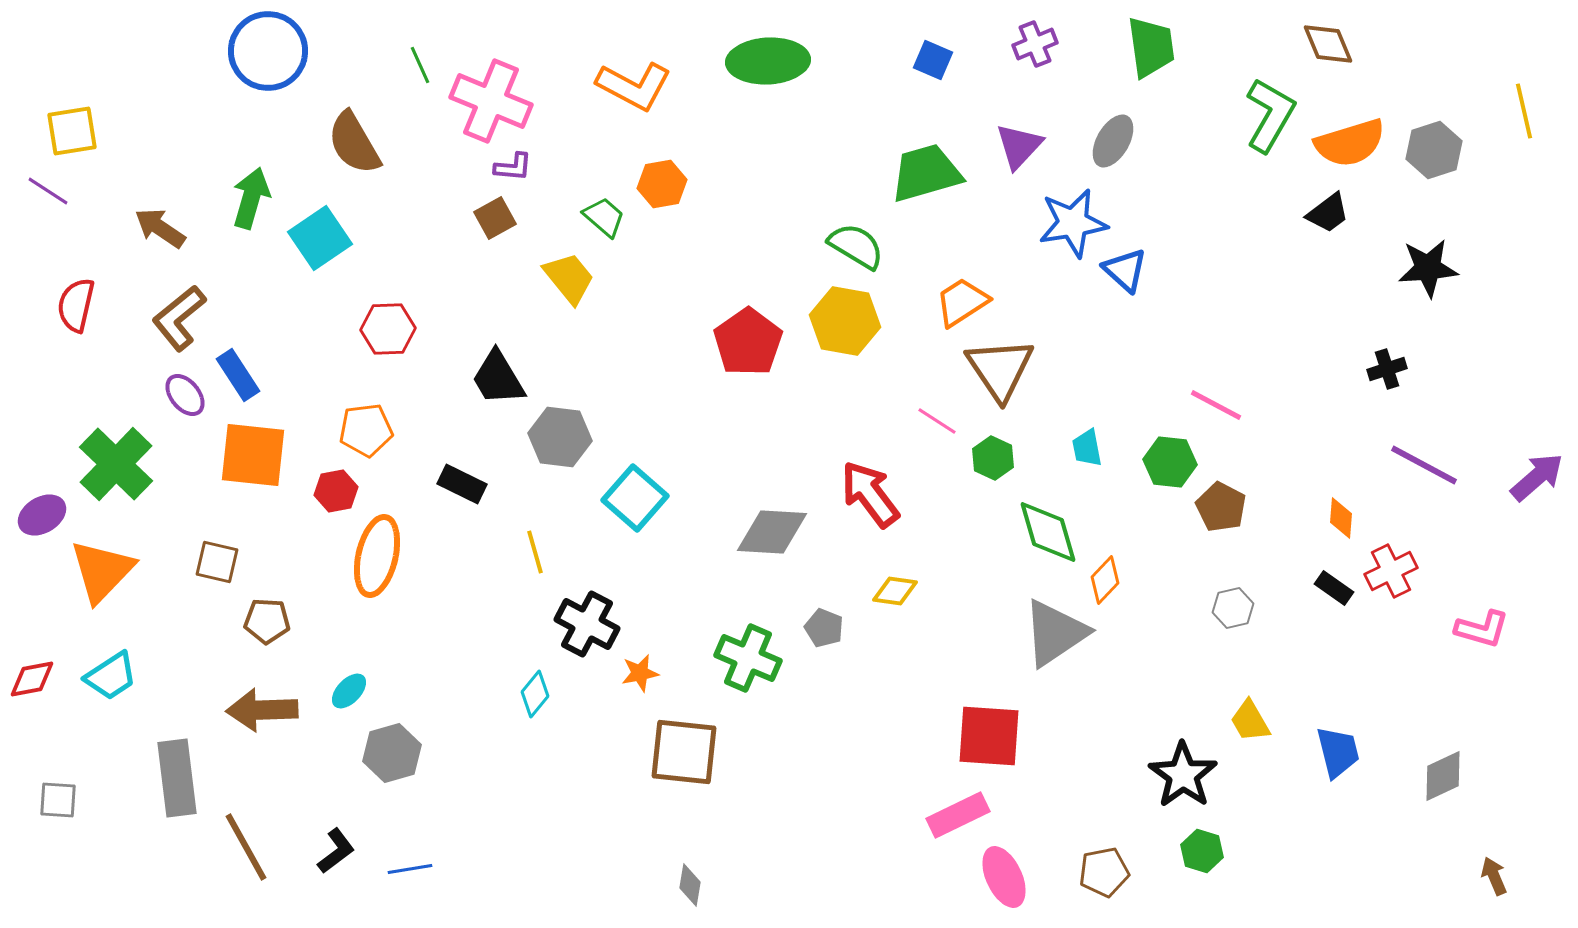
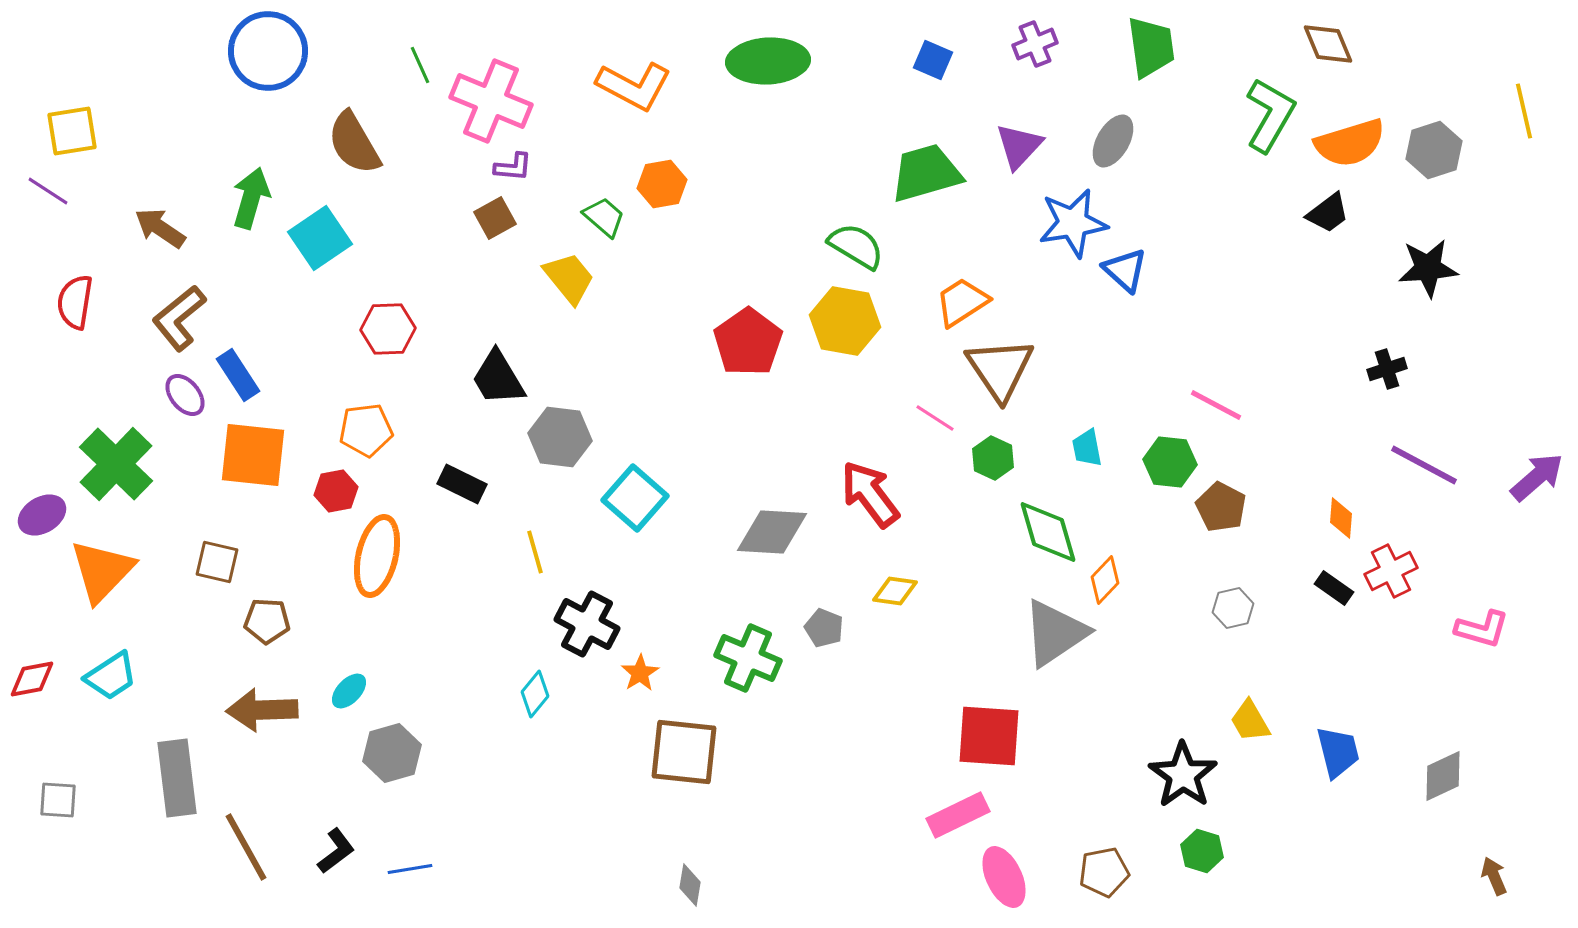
red semicircle at (76, 305): moved 1 px left, 3 px up; rotated 4 degrees counterclockwise
pink line at (937, 421): moved 2 px left, 3 px up
orange star at (640, 673): rotated 21 degrees counterclockwise
